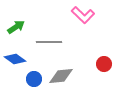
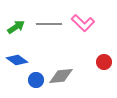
pink L-shape: moved 8 px down
gray line: moved 18 px up
blue diamond: moved 2 px right, 1 px down
red circle: moved 2 px up
blue circle: moved 2 px right, 1 px down
